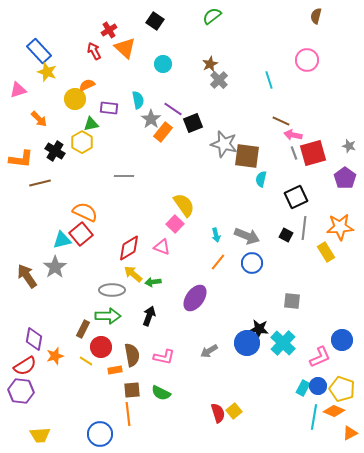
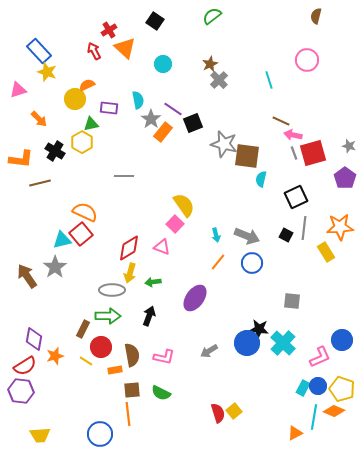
yellow arrow at (133, 274): moved 3 px left, 1 px up; rotated 114 degrees counterclockwise
orange triangle at (350, 433): moved 55 px left
